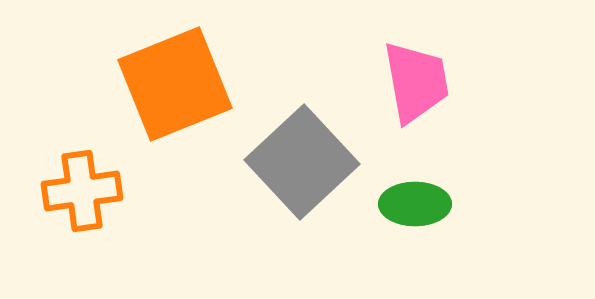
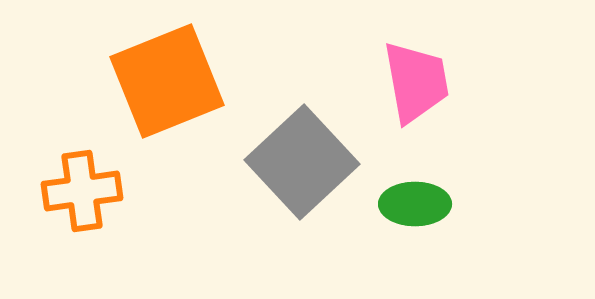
orange square: moved 8 px left, 3 px up
